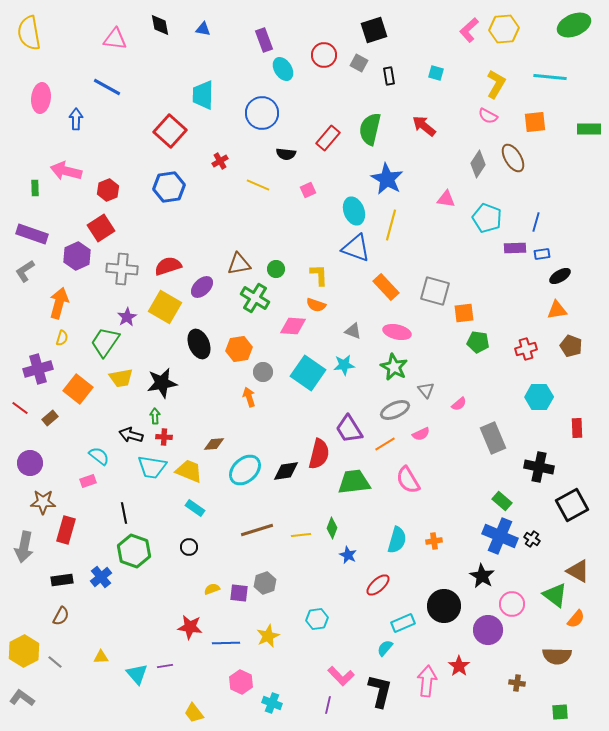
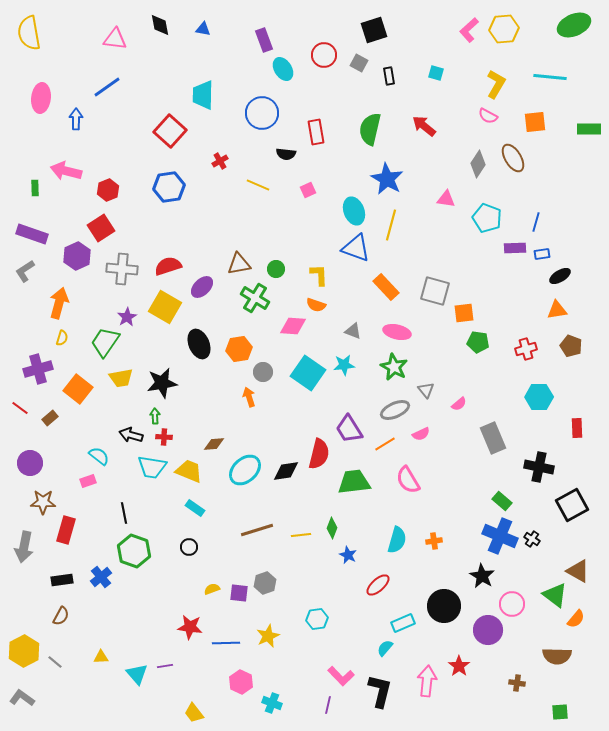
blue line at (107, 87): rotated 64 degrees counterclockwise
red rectangle at (328, 138): moved 12 px left, 6 px up; rotated 50 degrees counterclockwise
